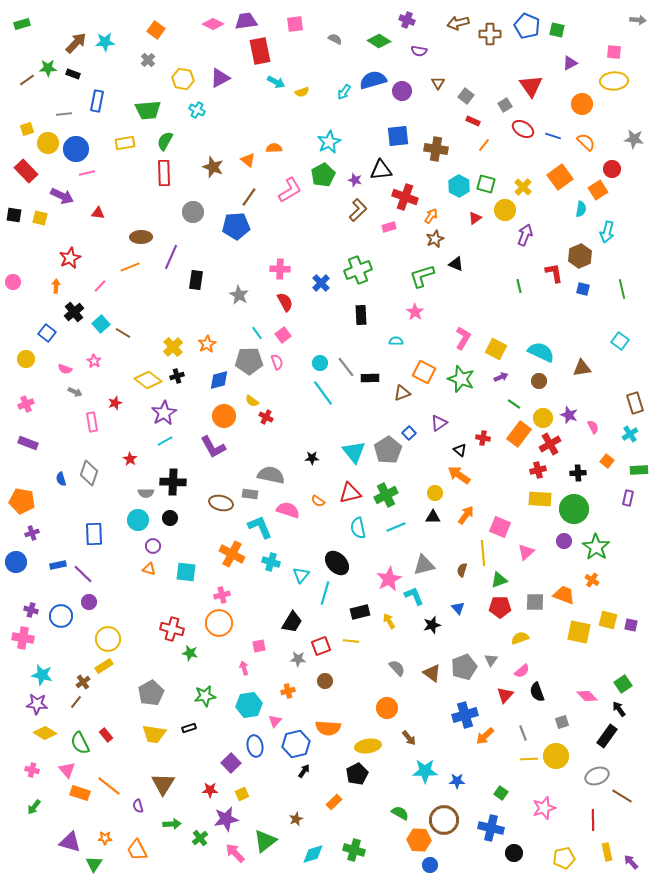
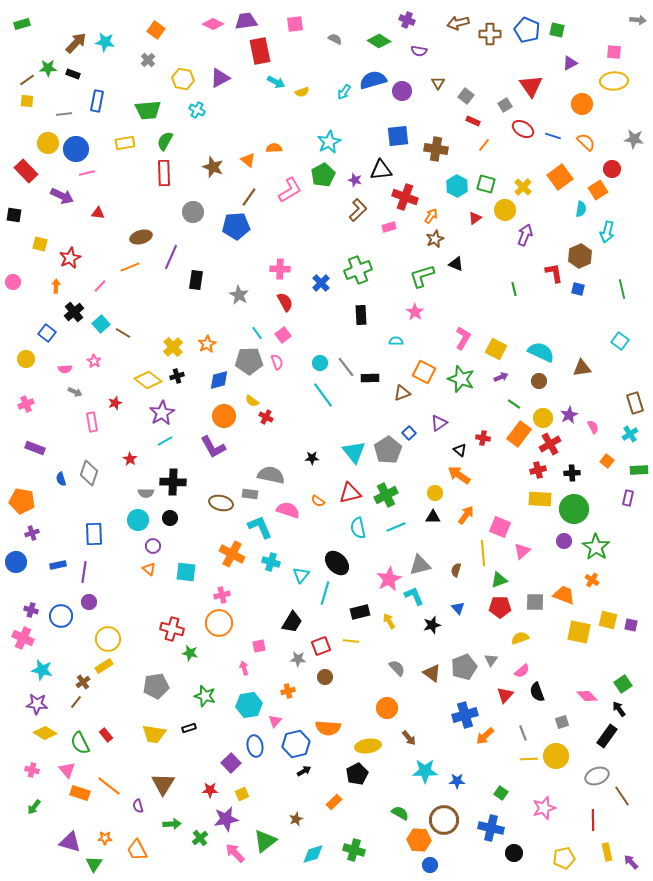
blue pentagon at (527, 26): moved 4 px down
cyan star at (105, 42): rotated 12 degrees clockwise
yellow square at (27, 129): moved 28 px up; rotated 24 degrees clockwise
cyan hexagon at (459, 186): moved 2 px left
yellow square at (40, 218): moved 26 px down
brown ellipse at (141, 237): rotated 15 degrees counterclockwise
green line at (519, 286): moved 5 px left, 3 px down
blue square at (583, 289): moved 5 px left
pink semicircle at (65, 369): rotated 24 degrees counterclockwise
cyan line at (323, 393): moved 2 px down
purple star at (164, 413): moved 2 px left
purple star at (569, 415): rotated 24 degrees clockwise
purple rectangle at (28, 443): moved 7 px right, 5 px down
black cross at (578, 473): moved 6 px left
pink triangle at (526, 552): moved 4 px left, 1 px up
gray triangle at (424, 565): moved 4 px left
orange triangle at (149, 569): rotated 24 degrees clockwise
brown semicircle at (462, 570): moved 6 px left
purple line at (83, 574): moved 1 px right, 2 px up; rotated 55 degrees clockwise
pink cross at (23, 638): rotated 15 degrees clockwise
cyan star at (42, 675): moved 5 px up
brown circle at (325, 681): moved 4 px up
gray pentagon at (151, 693): moved 5 px right, 7 px up; rotated 20 degrees clockwise
green star at (205, 696): rotated 25 degrees clockwise
black arrow at (304, 771): rotated 24 degrees clockwise
brown line at (622, 796): rotated 25 degrees clockwise
